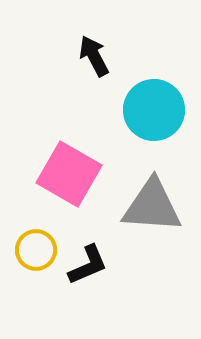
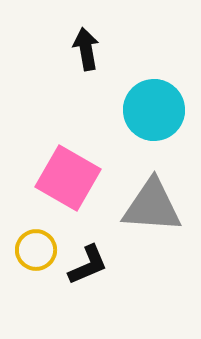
black arrow: moved 8 px left, 7 px up; rotated 18 degrees clockwise
pink square: moved 1 px left, 4 px down
